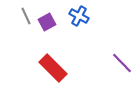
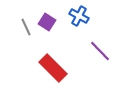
gray line: moved 11 px down
purple square: rotated 30 degrees counterclockwise
purple line: moved 22 px left, 12 px up
